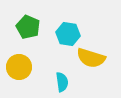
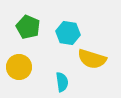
cyan hexagon: moved 1 px up
yellow semicircle: moved 1 px right, 1 px down
